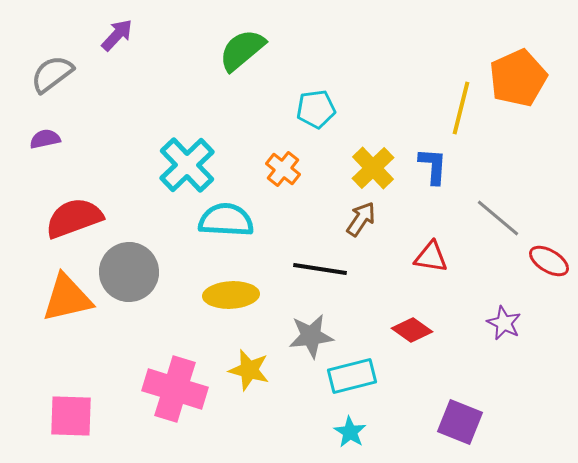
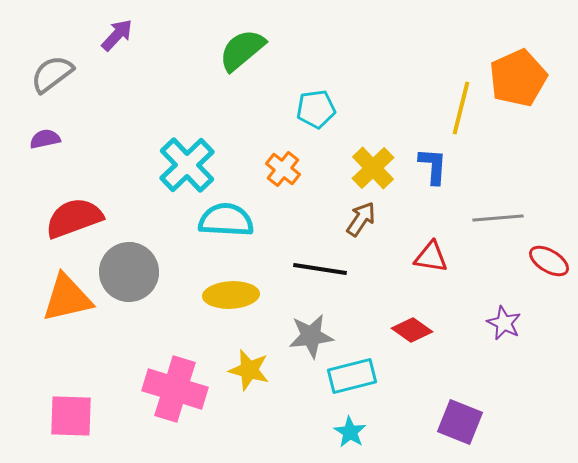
gray line: rotated 45 degrees counterclockwise
